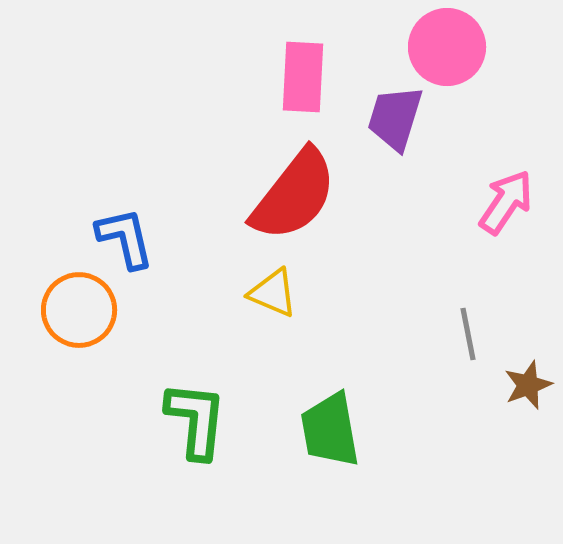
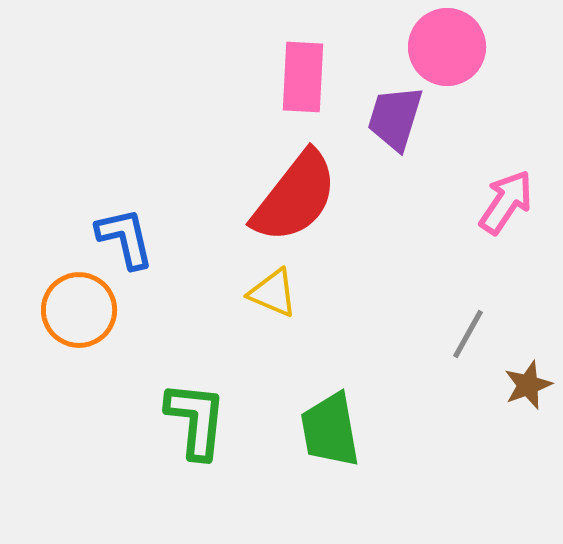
red semicircle: moved 1 px right, 2 px down
gray line: rotated 40 degrees clockwise
